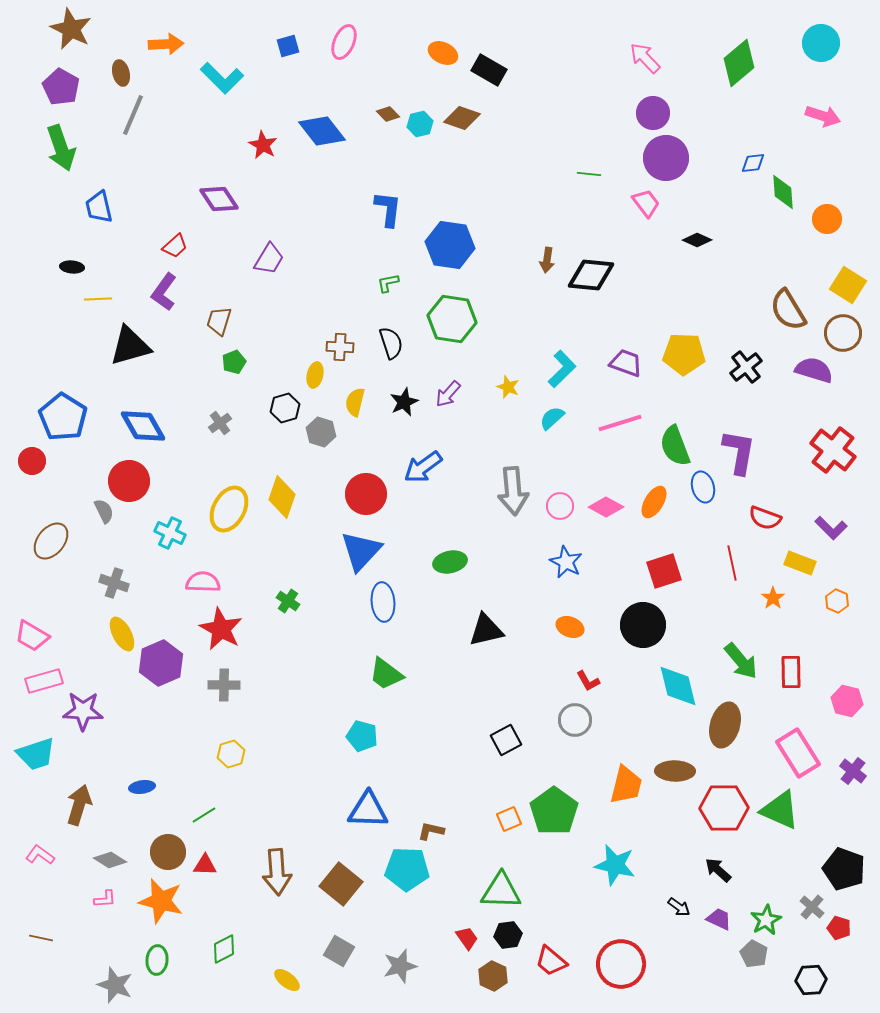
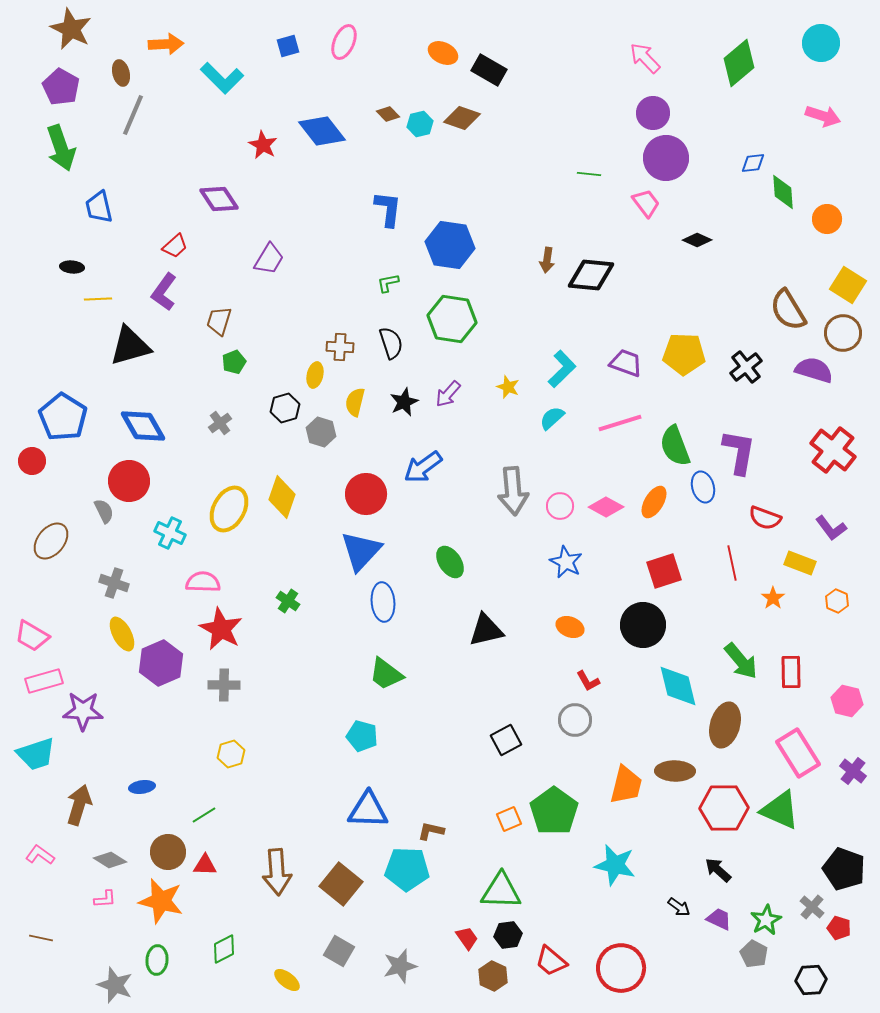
purple L-shape at (831, 528): rotated 8 degrees clockwise
green ellipse at (450, 562): rotated 68 degrees clockwise
red circle at (621, 964): moved 4 px down
